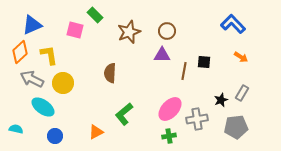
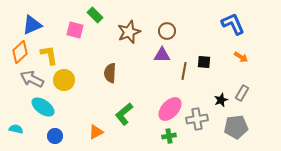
blue L-shape: rotated 20 degrees clockwise
yellow circle: moved 1 px right, 3 px up
